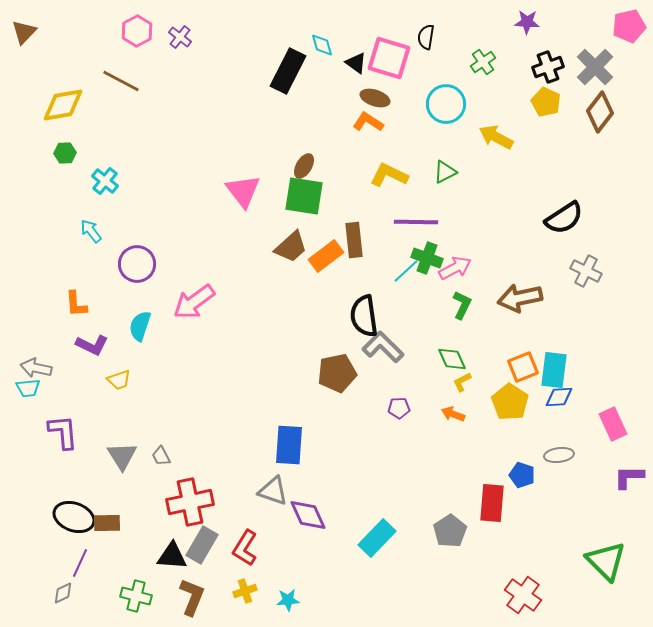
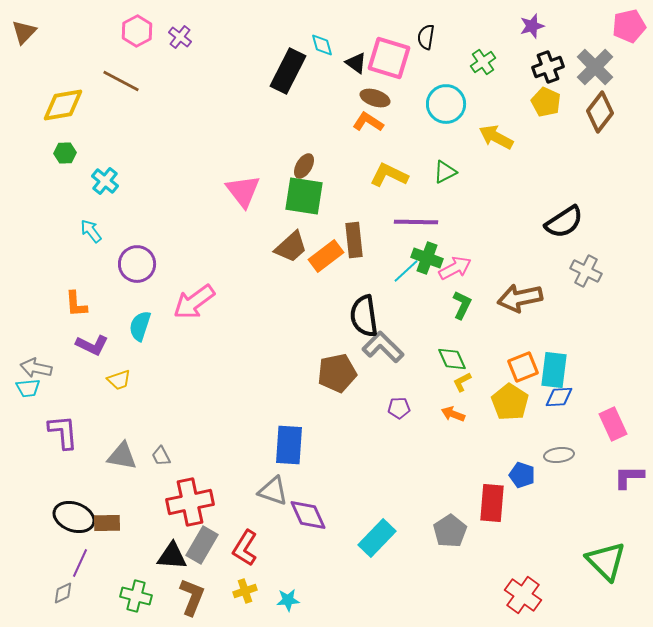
purple star at (527, 22): moved 5 px right, 4 px down; rotated 20 degrees counterclockwise
black semicircle at (564, 218): moved 4 px down
gray triangle at (122, 456): rotated 48 degrees counterclockwise
